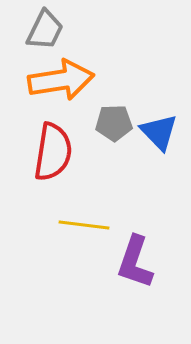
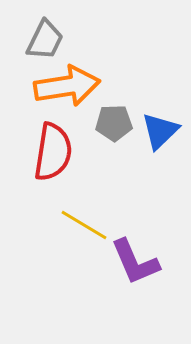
gray trapezoid: moved 10 px down
orange arrow: moved 6 px right, 6 px down
blue triangle: moved 1 px right, 1 px up; rotated 30 degrees clockwise
yellow line: rotated 24 degrees clockwise
purple L-shape: rotated 42 degrees counterclockwise
